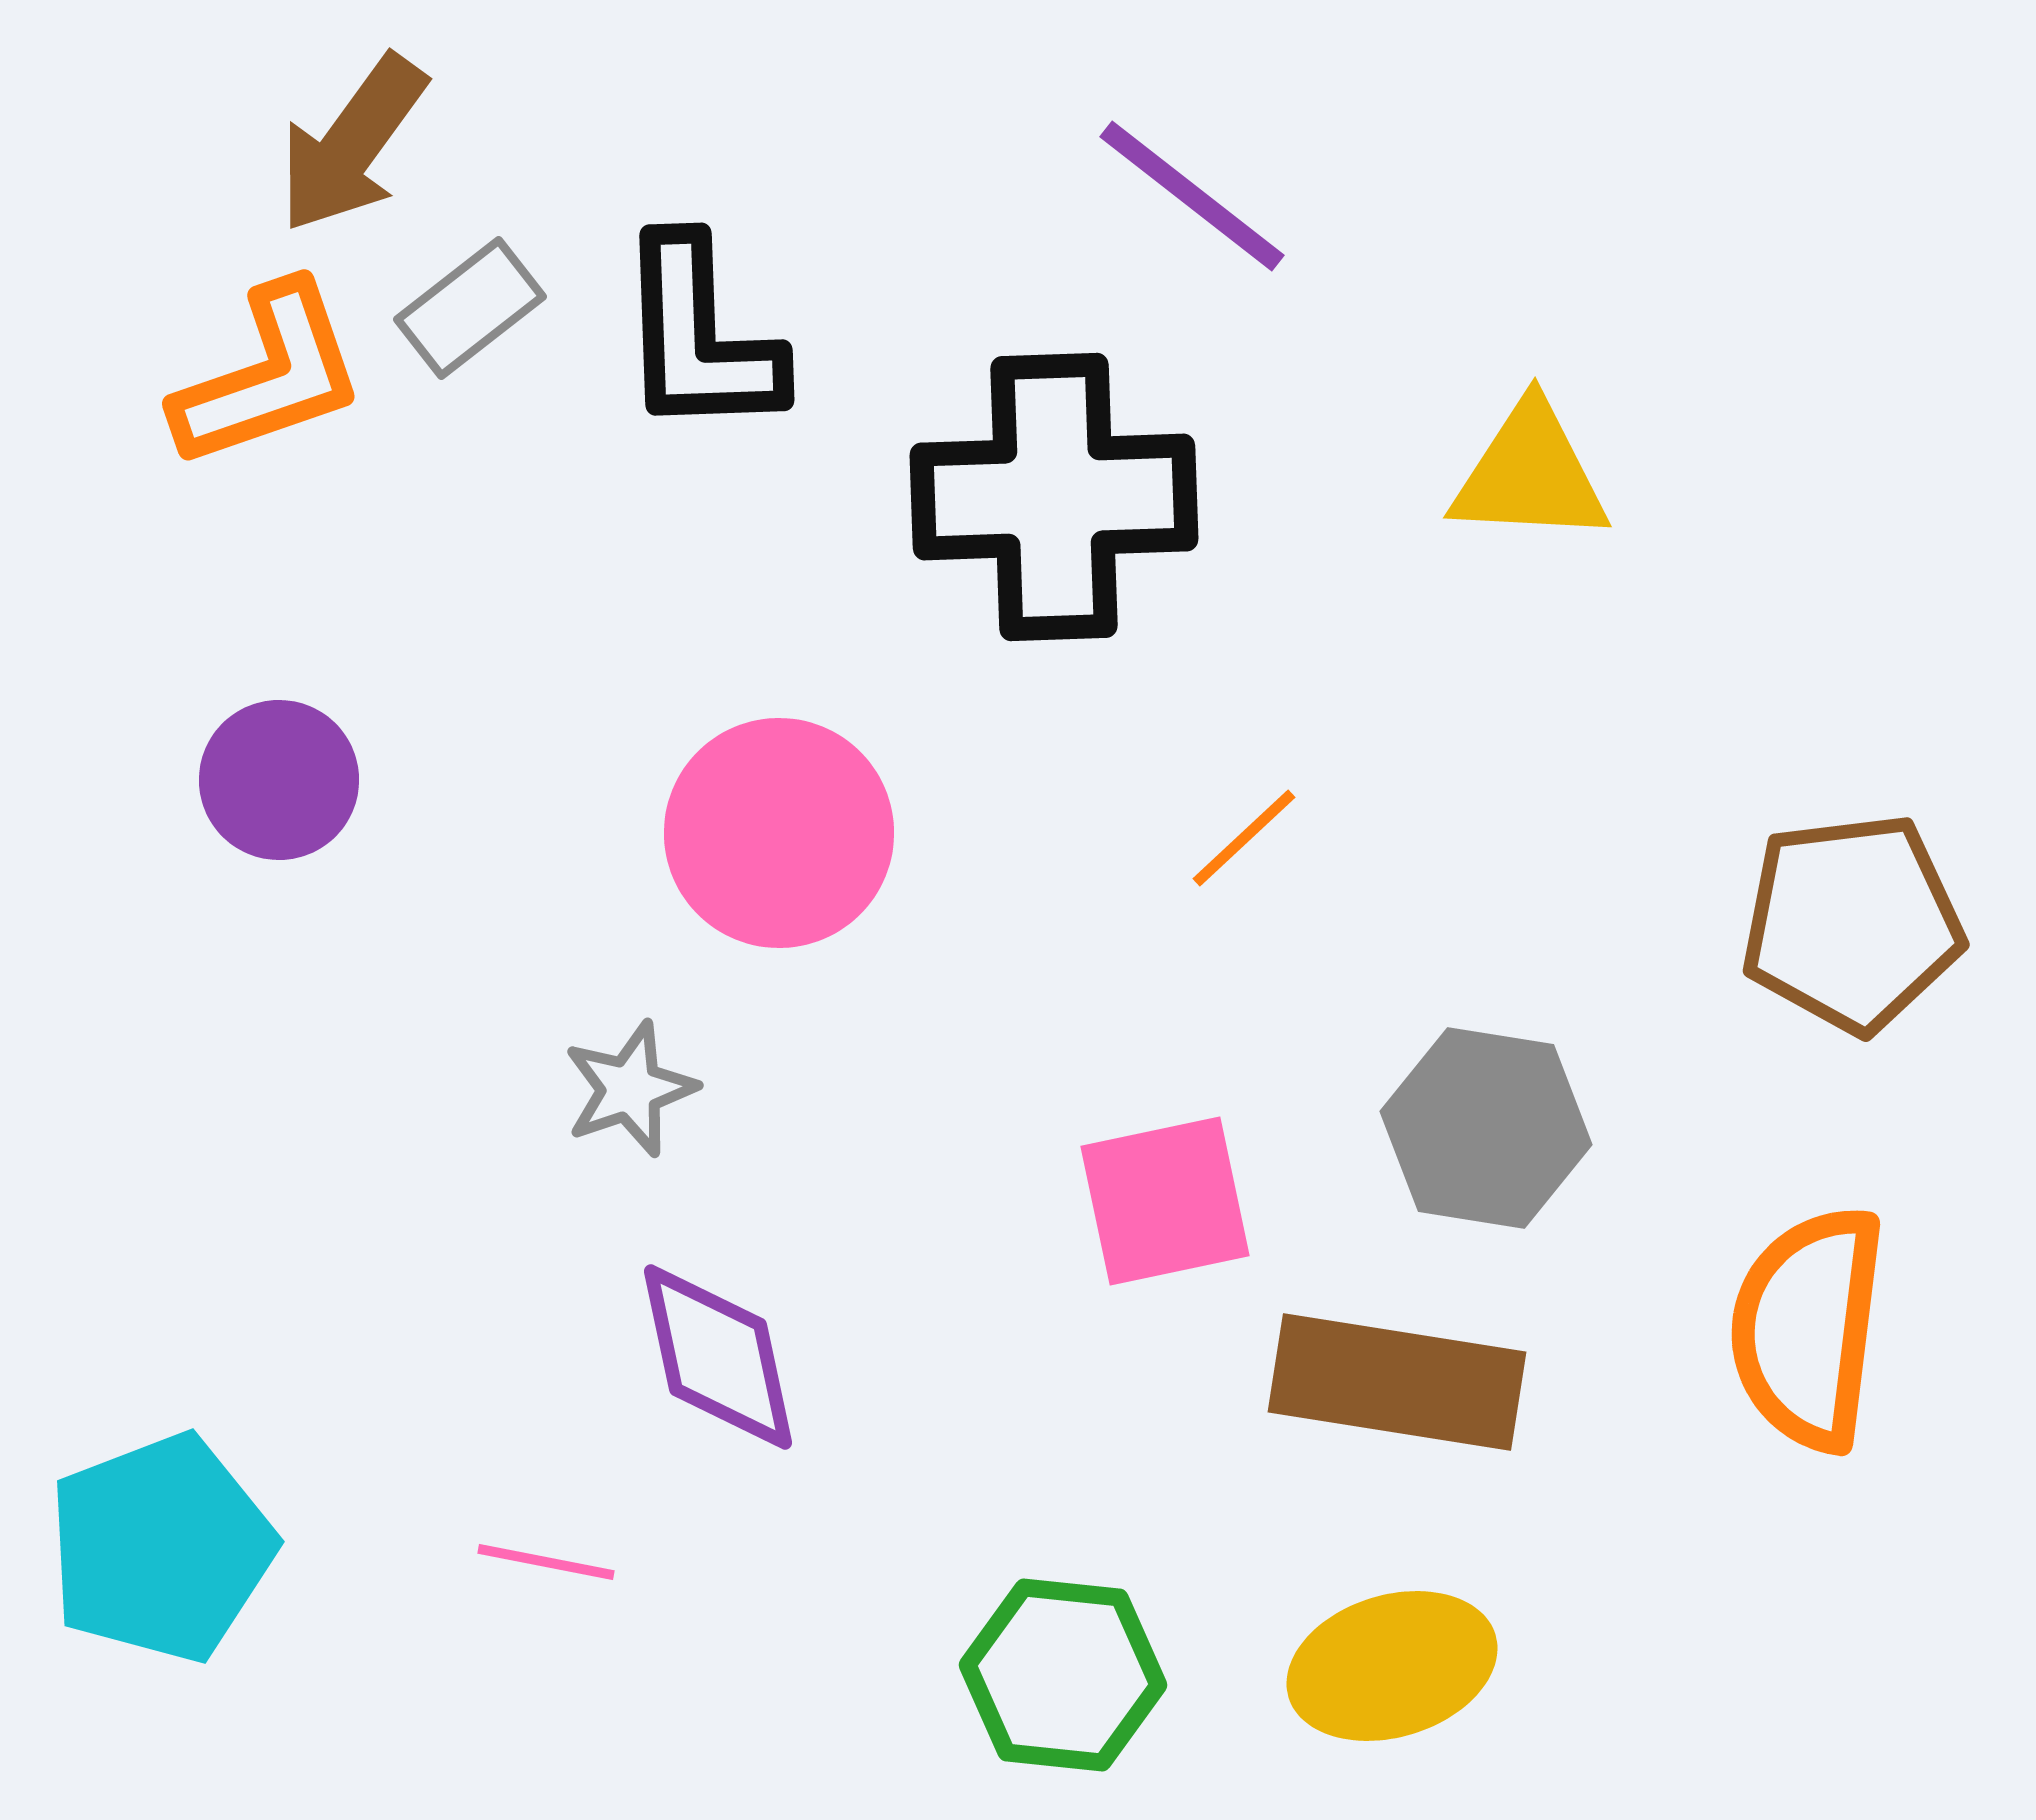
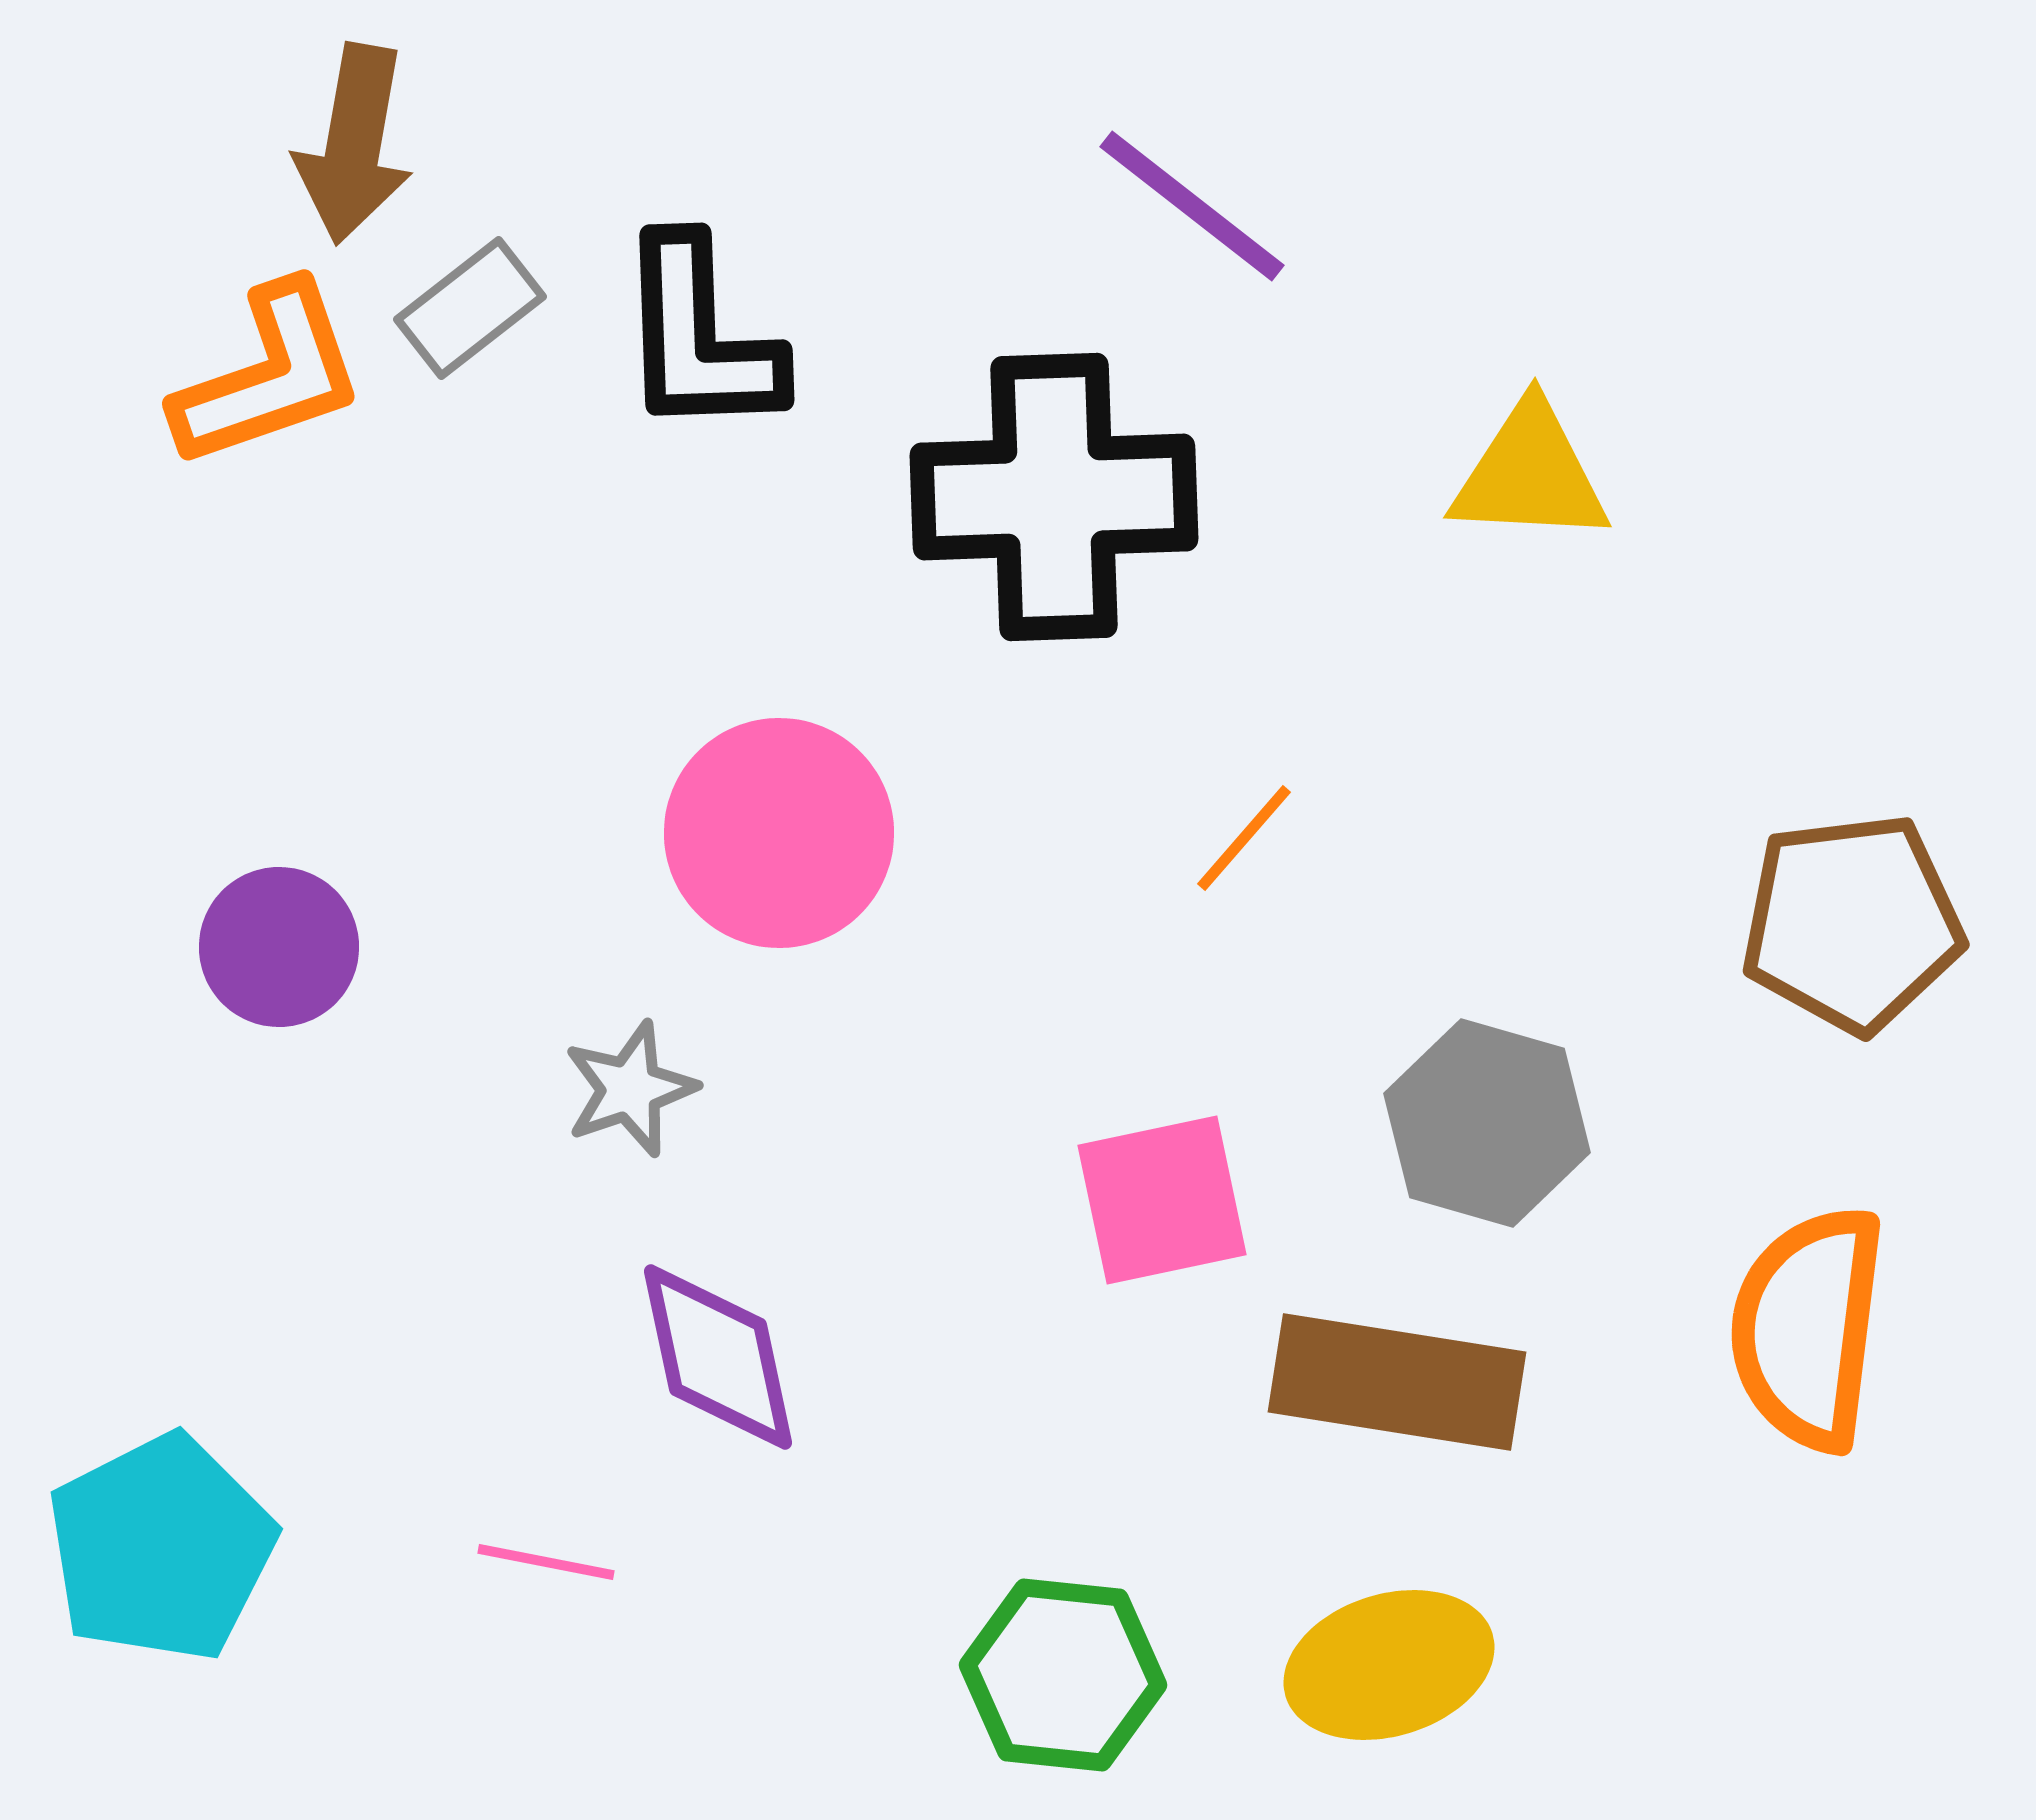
brown arrow: moved 2 px right; rotated 26 degrees counterclockwise
purple line: moved 10 px down
purple circle: moved 167 px down
orange line: rotated 6 degrees counterclockwise
gray hexagon: moved 1 px right, 5 px up; rotated 7 degrees clockwise
pink square: moved 3 px left, 1 px up
cyan pentagon: rotated 6 degrees counterclockwise
yellow ellipse: moved 3 px left, 1 px up
